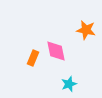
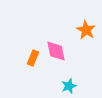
orange star: rotated 18 degrees clockwise
cyan star: moved 2 px down
